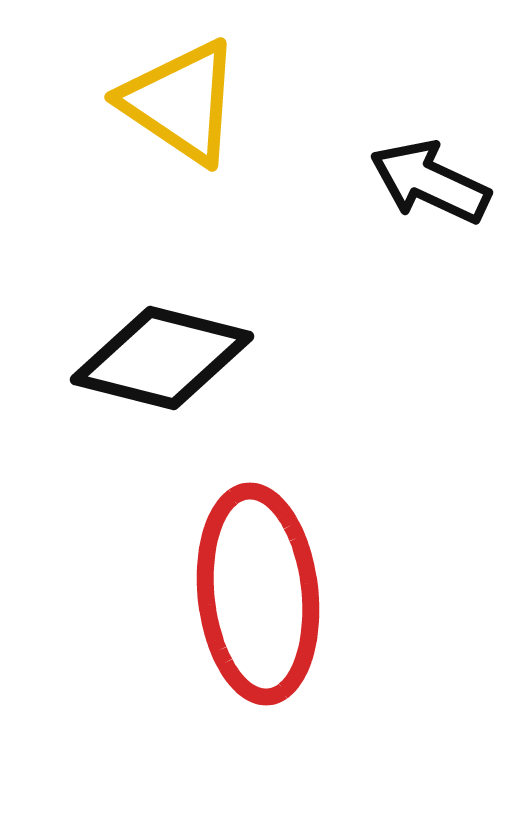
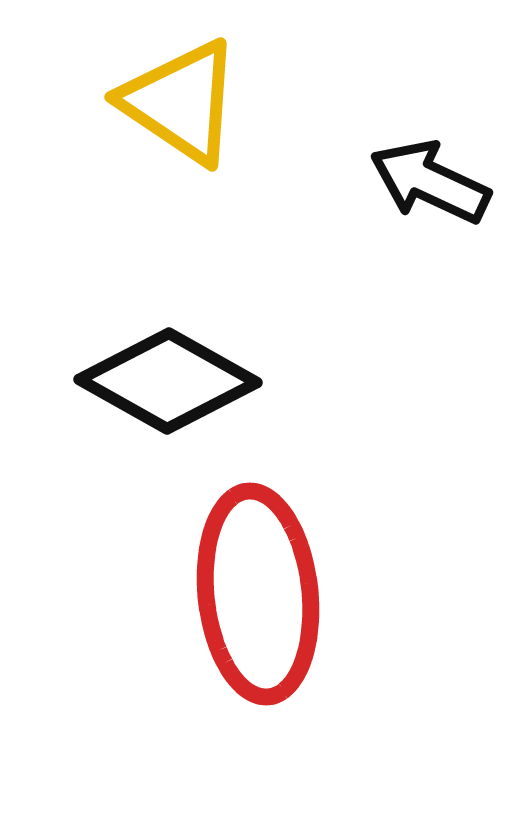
black diamond: moved 6 px right, 23 px down; rotated 15 degrees clockwise
